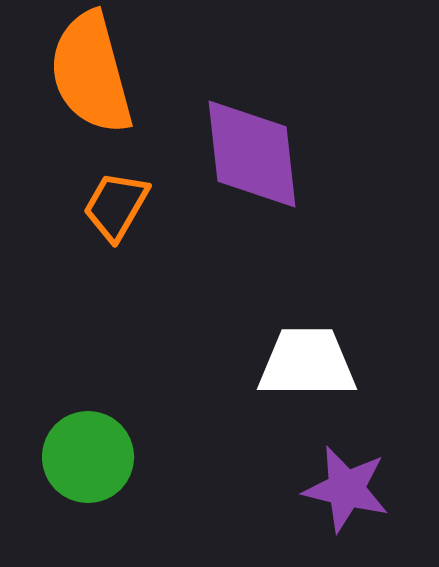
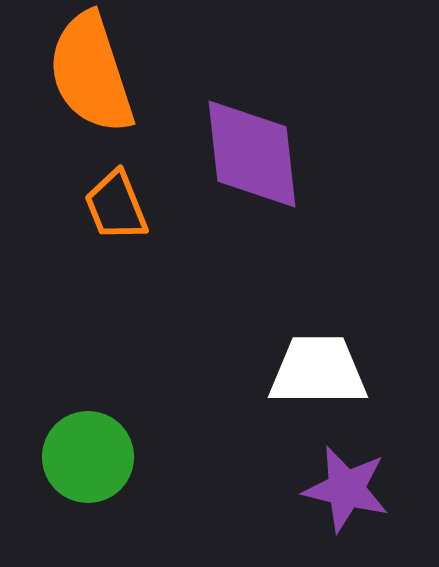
orange semicircle: rotated 3 degrees counterclockwise
orange trapezoid: rotated 52 degrees counterclockwise
white trapezoid: moved 11 px right, 8 px down
